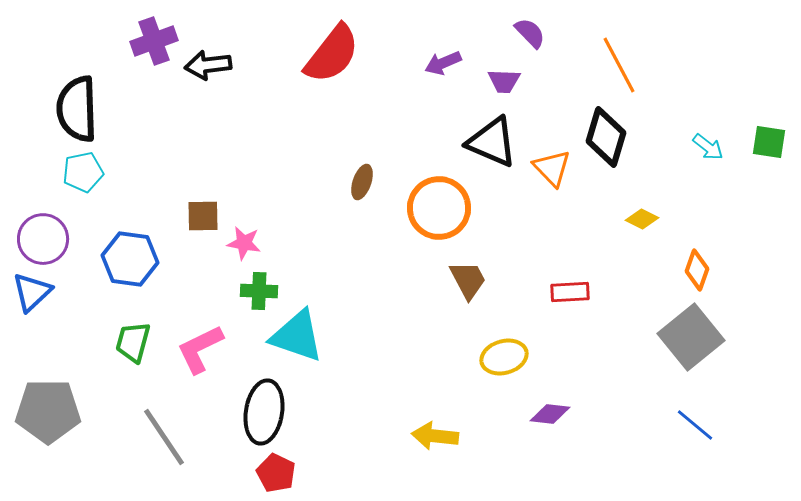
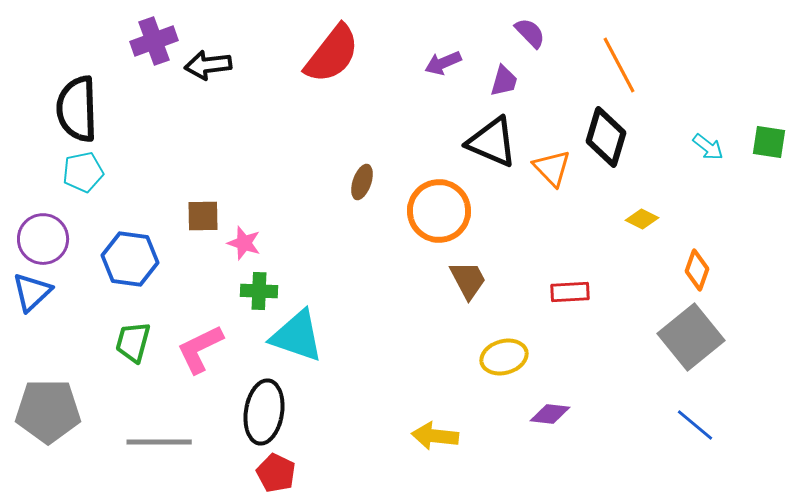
purple trapezoid: rotated 76 degrees counterclockwise
orange circle: moved 3 px down
pink star: rotated 8 degrees clockwise
gray line: moved 5 px left, 5 px down; rotated 56 degrees counterclockwise
